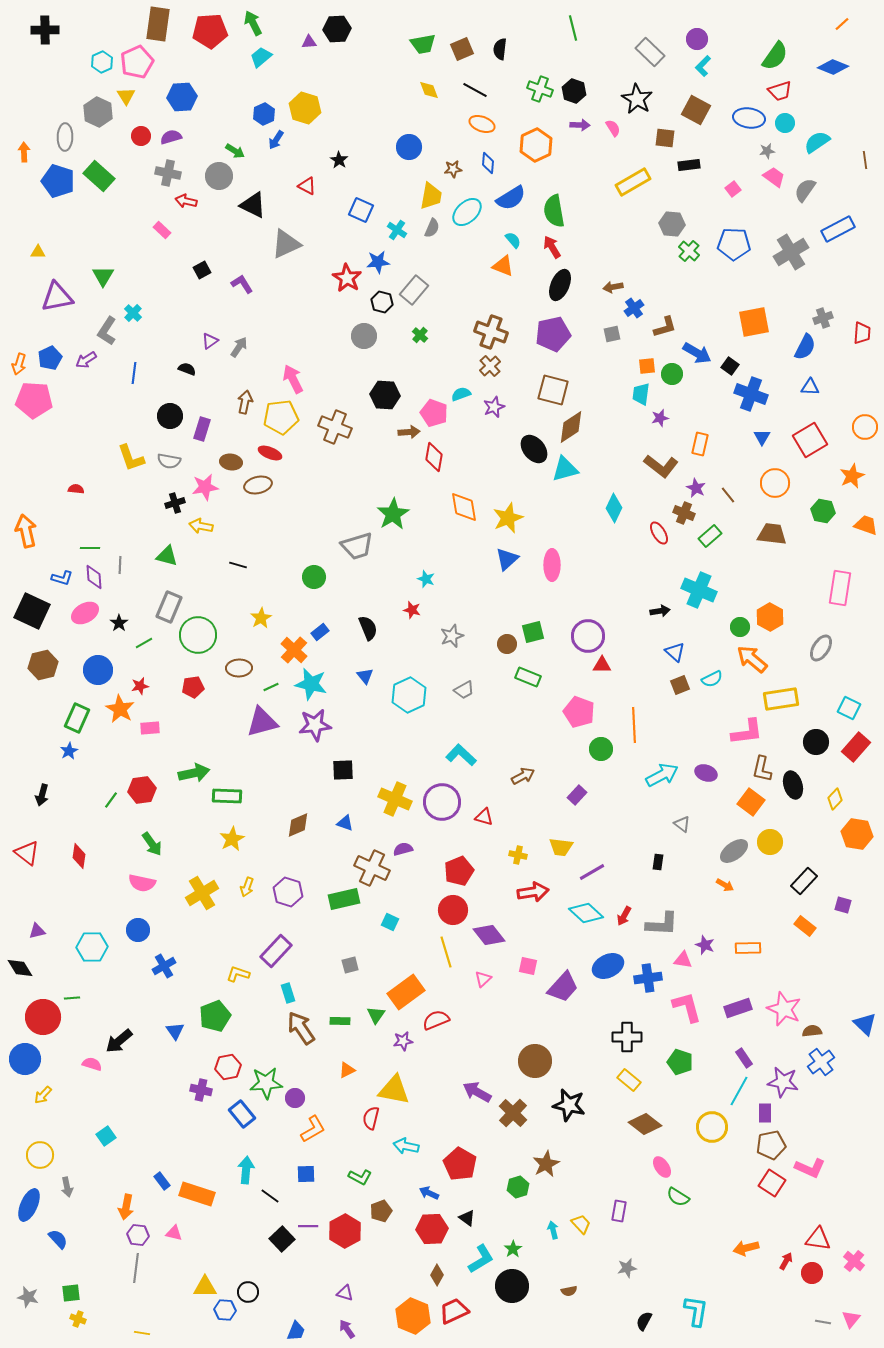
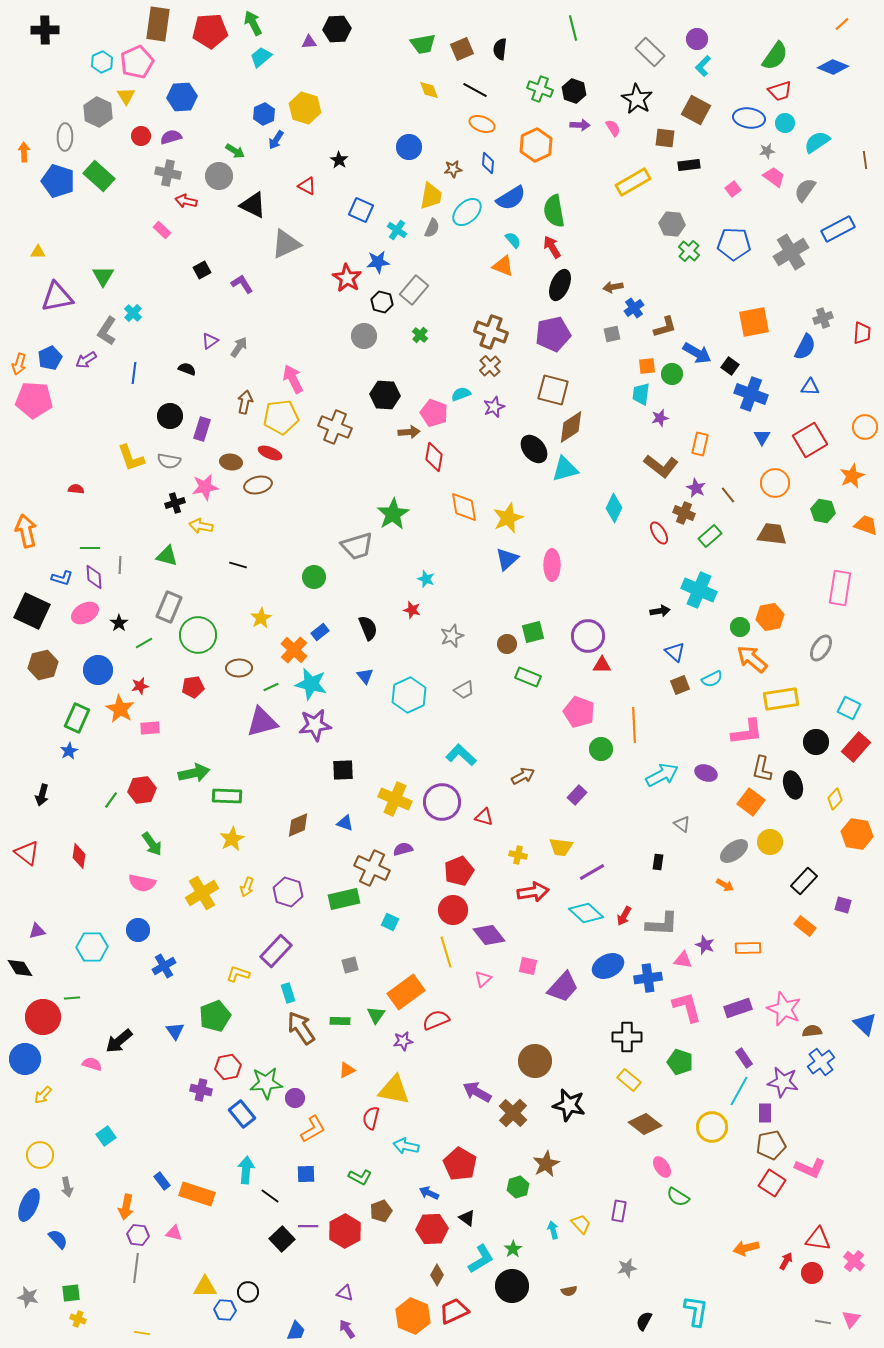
orange hexagon at (770, 617): rotated 20 degrees clockwise
